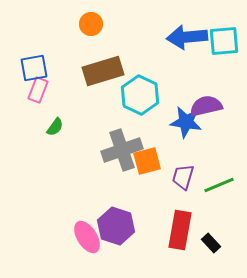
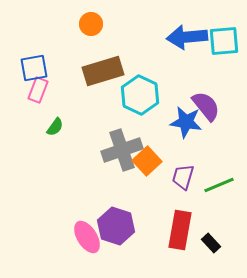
purple semicircle: rotated 64 degrees clockwise
orange square: rotated 28 degrees counterclockwise
